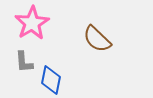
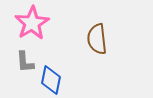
brown semicircle: rotated 40 degrees clockwise
gray L-shape: moved 1 px right
